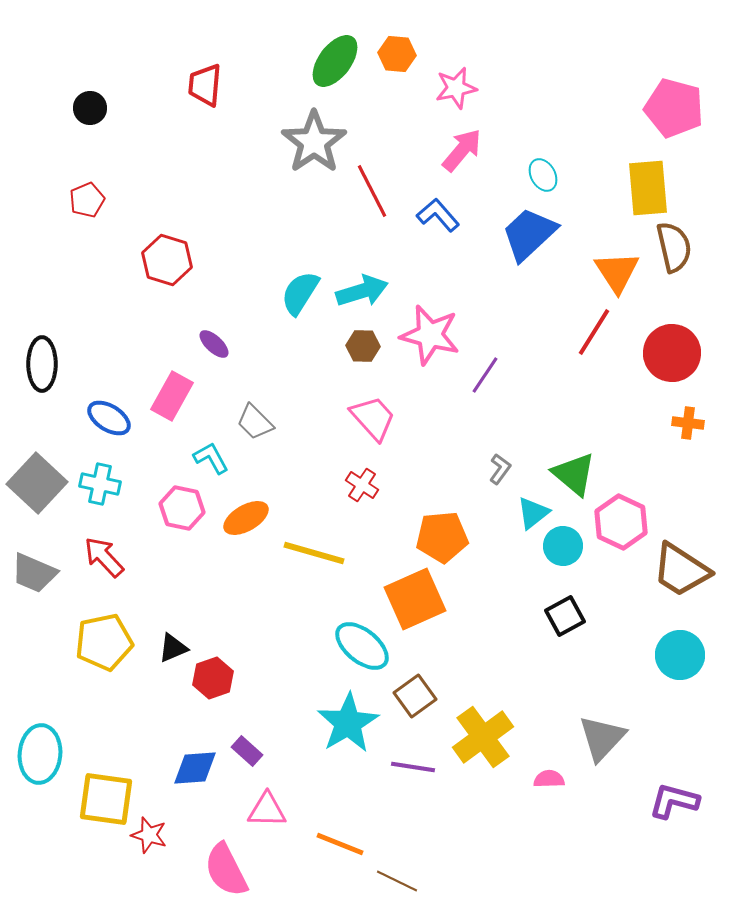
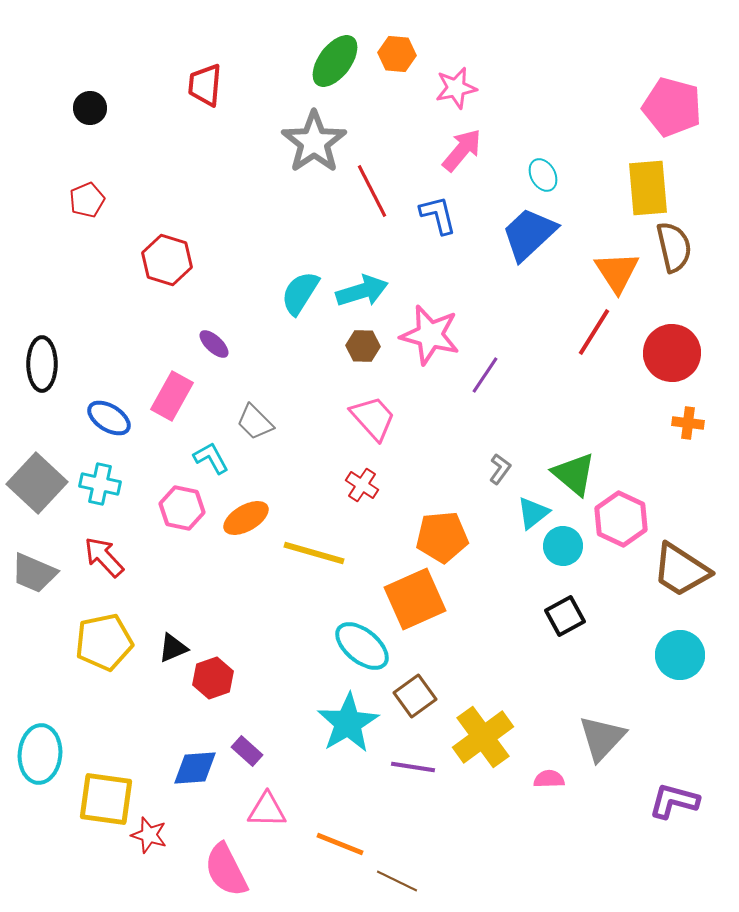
pink pentagon at (674, 108): moved 2 px left, 1 px up
blue L-shape at (438, 215): rotated 27 degrees clockwise
pink hexagon at (621, 522): moved 3 px up
